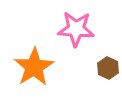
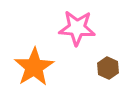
pink star: moved 1 px right, 1 px up
